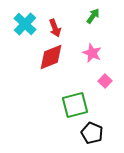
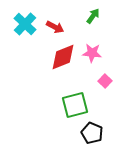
red arrow: moved 1 px up; rotated 42 degrees counterclockwise
pink star: rotated 18 degrees counterclockwise
red diamond: moved 12 px right
